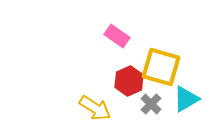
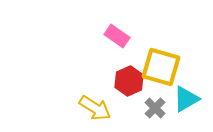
gray cross: moved 4 px right, 4 px down
